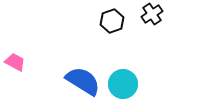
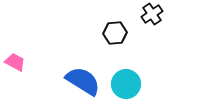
black hexagon: moved 3 px right, 12 px down; rotated 15 degrees clockwise
cyan circle: moved 3 px right
